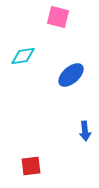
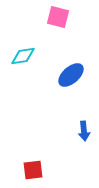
blue arrow: moved 1 px left
red square: moved 2 px right, 4 px down
